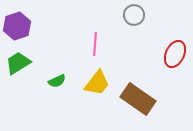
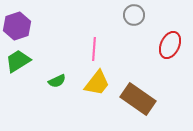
pink line: moved 1 px left, 5 px down
red ellipse: moved 5 px left, 9 px up
green trapezoid: moved 2 px up
